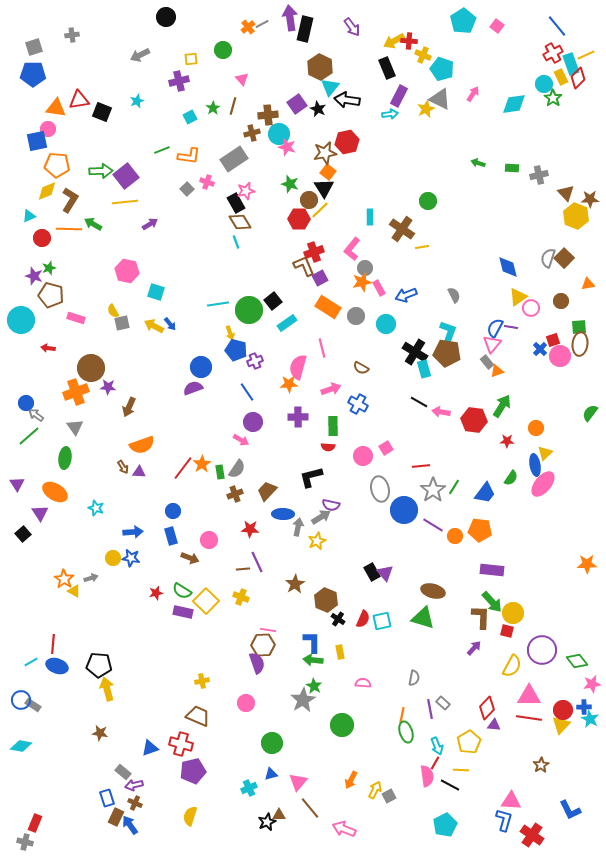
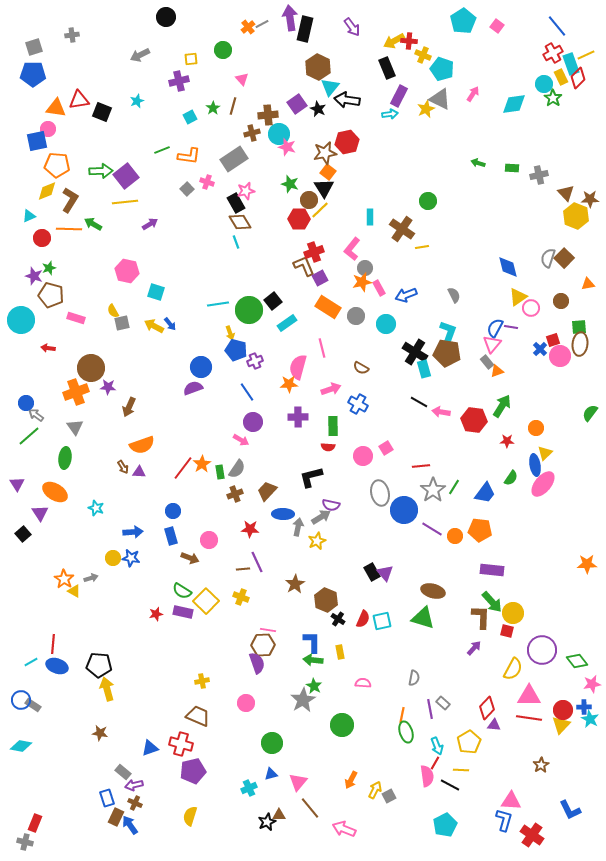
brown hexagon at (320, 67): moved 2 px left
gray ellipse at (380, 489): moved 4 px down
purple line at (433, 525): moved 1 px left, 4 px down
red star at (156, 593): moved 21 px down
yellow semicircle at (512, 666): moved 1 px right, 3 px down
